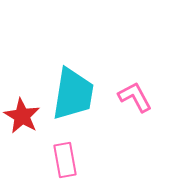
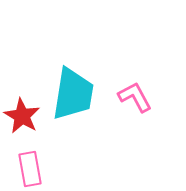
pink rectangle: moved 35 px left, 9 px down
